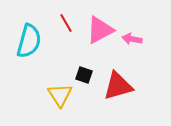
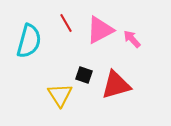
pink arrow: rotated 36 degrees clockwise
red triangle: moved 2 px left, 1 px up
